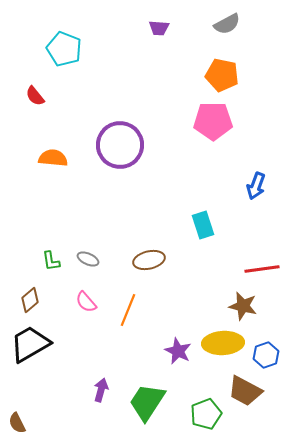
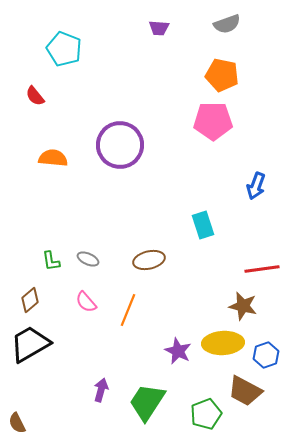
gray semicircle: rotated 8 degrees clockwise
